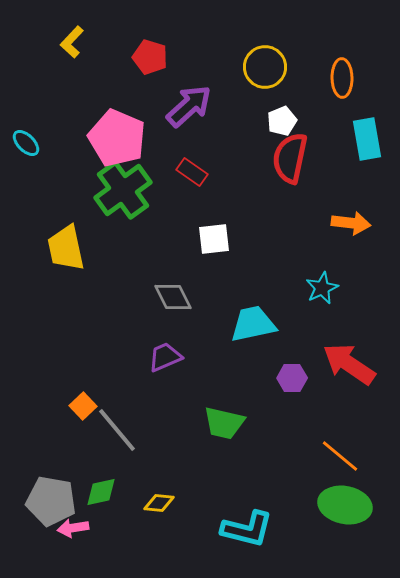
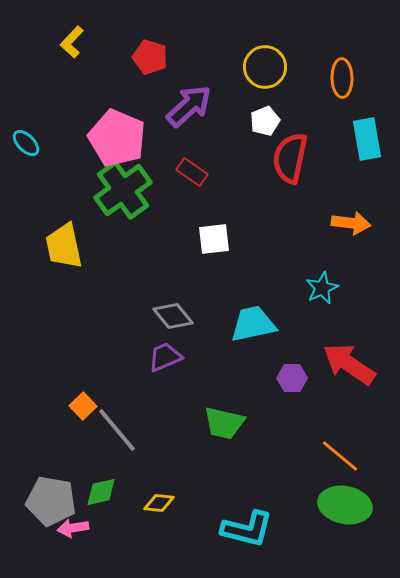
white pentagon: moved 17 px left
yellow trapezoid: moved 2 px left, 2 px up
gray diamond: moved 19 px down; rotated 12 degrees counterclockwise
